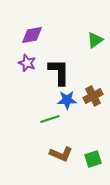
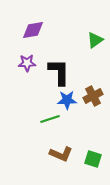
purple diamond: moved 1 px right, 5 px up
purple star: rotated 24 degrees counterclockwise
green square: rotated 36 degrees clockwise
